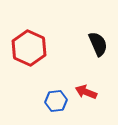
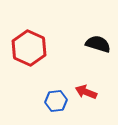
black semicircle: rotated 50 degrees counterclockwise
